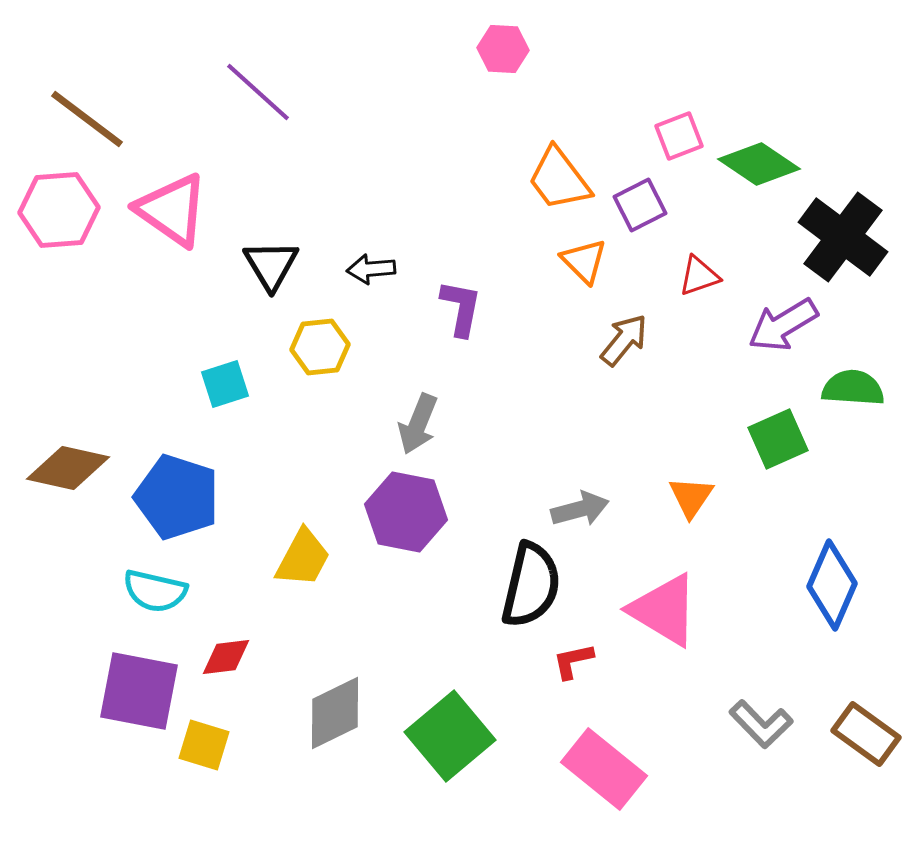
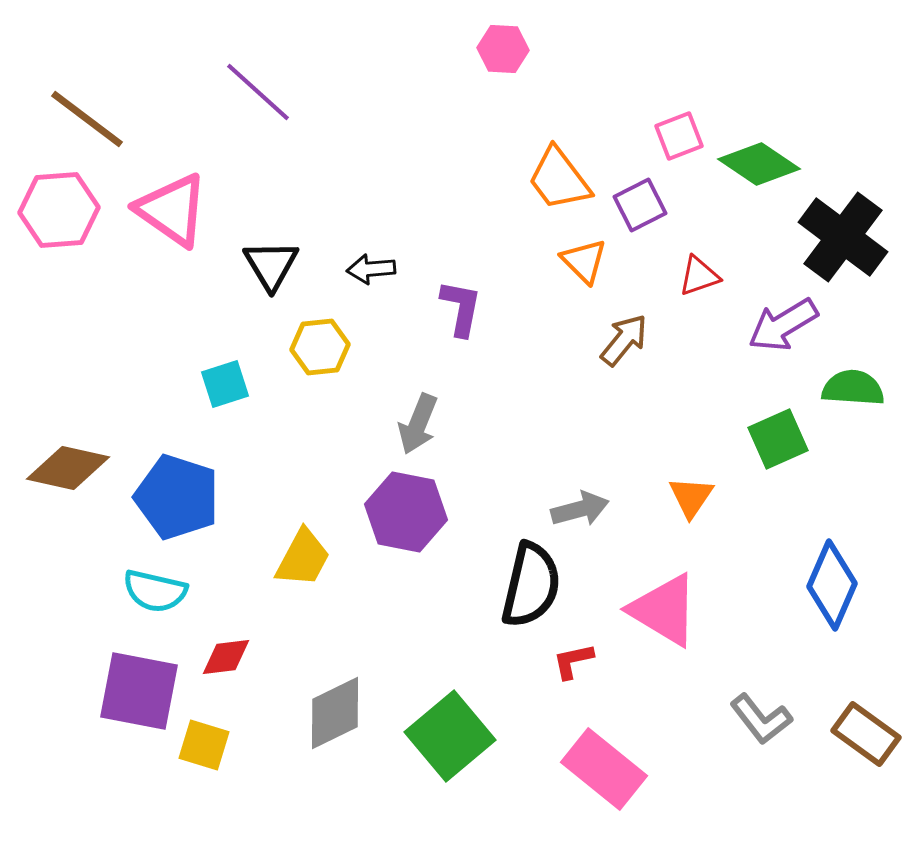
gray L-shape at (761, 724): moved 5 px up; rotated 6 degrees clockwise
